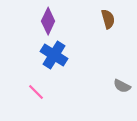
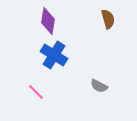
purple diamond: rotated 16 degrees counterclockwise
gray semicircle: moved 23 px left
